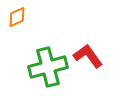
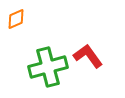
orange diamond: moved 1 px left, 2 px down
